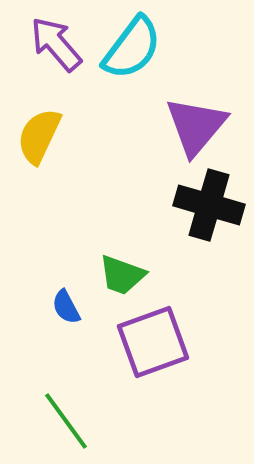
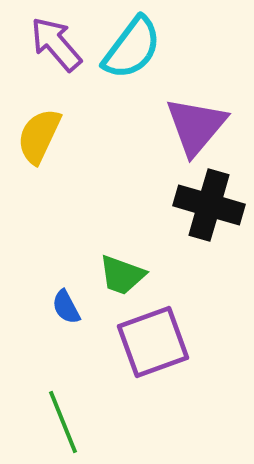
green line: moved 3 px left, 1 px down; rotated 14 degrees clockwise
